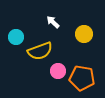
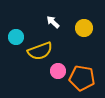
yellow circle: moved 6 px up
